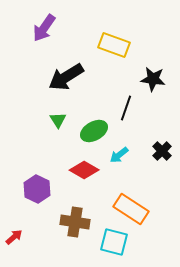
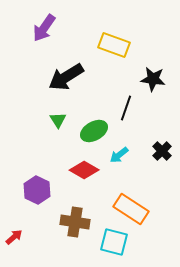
purple hexagon: moved 1 px down
